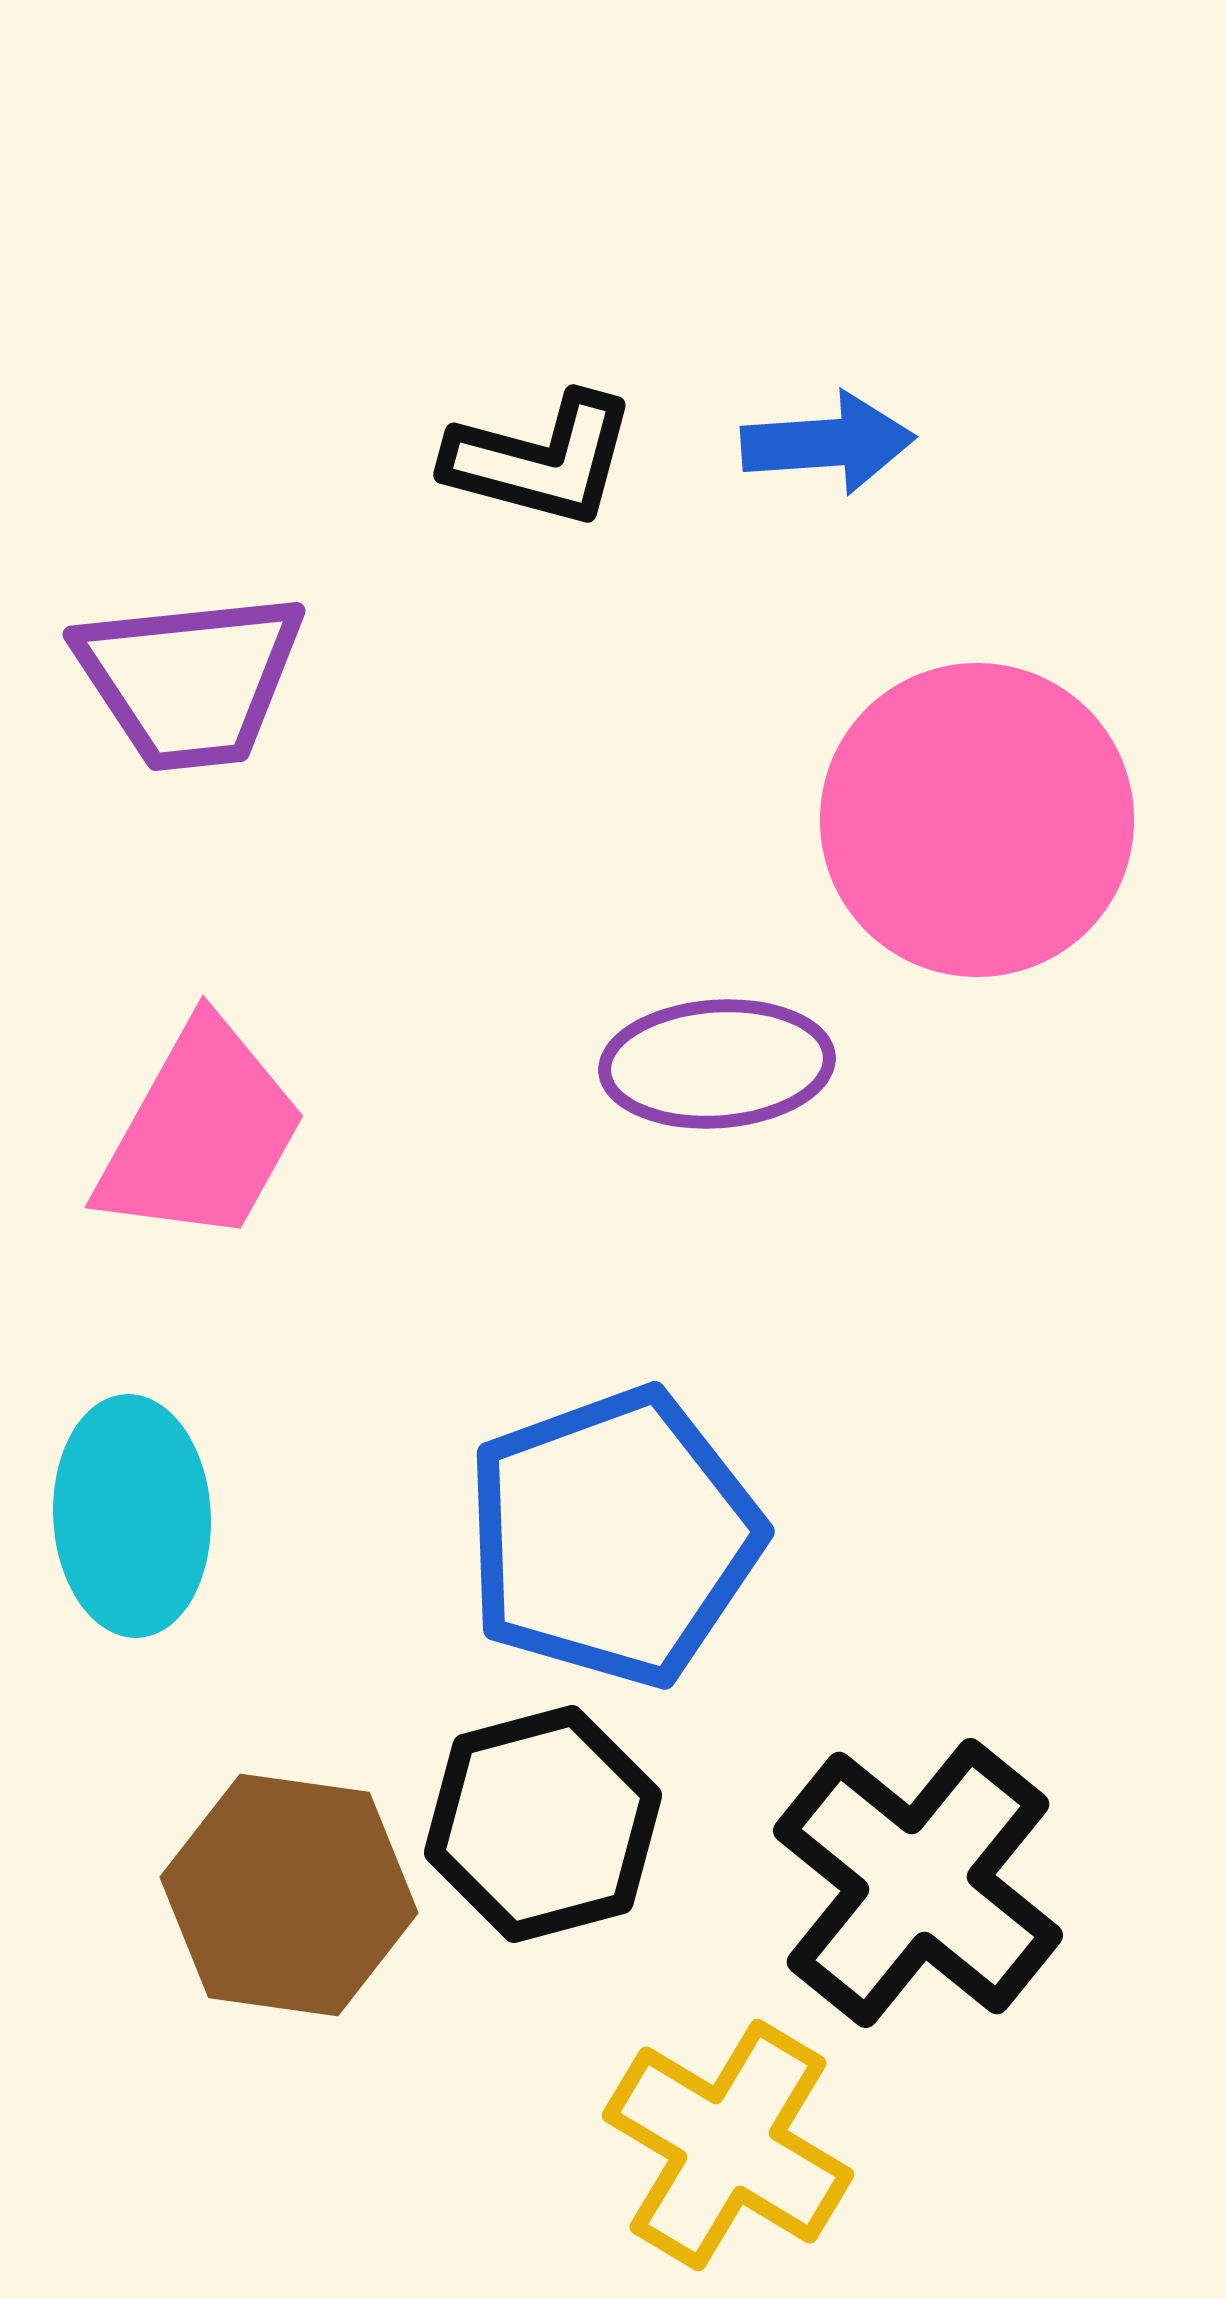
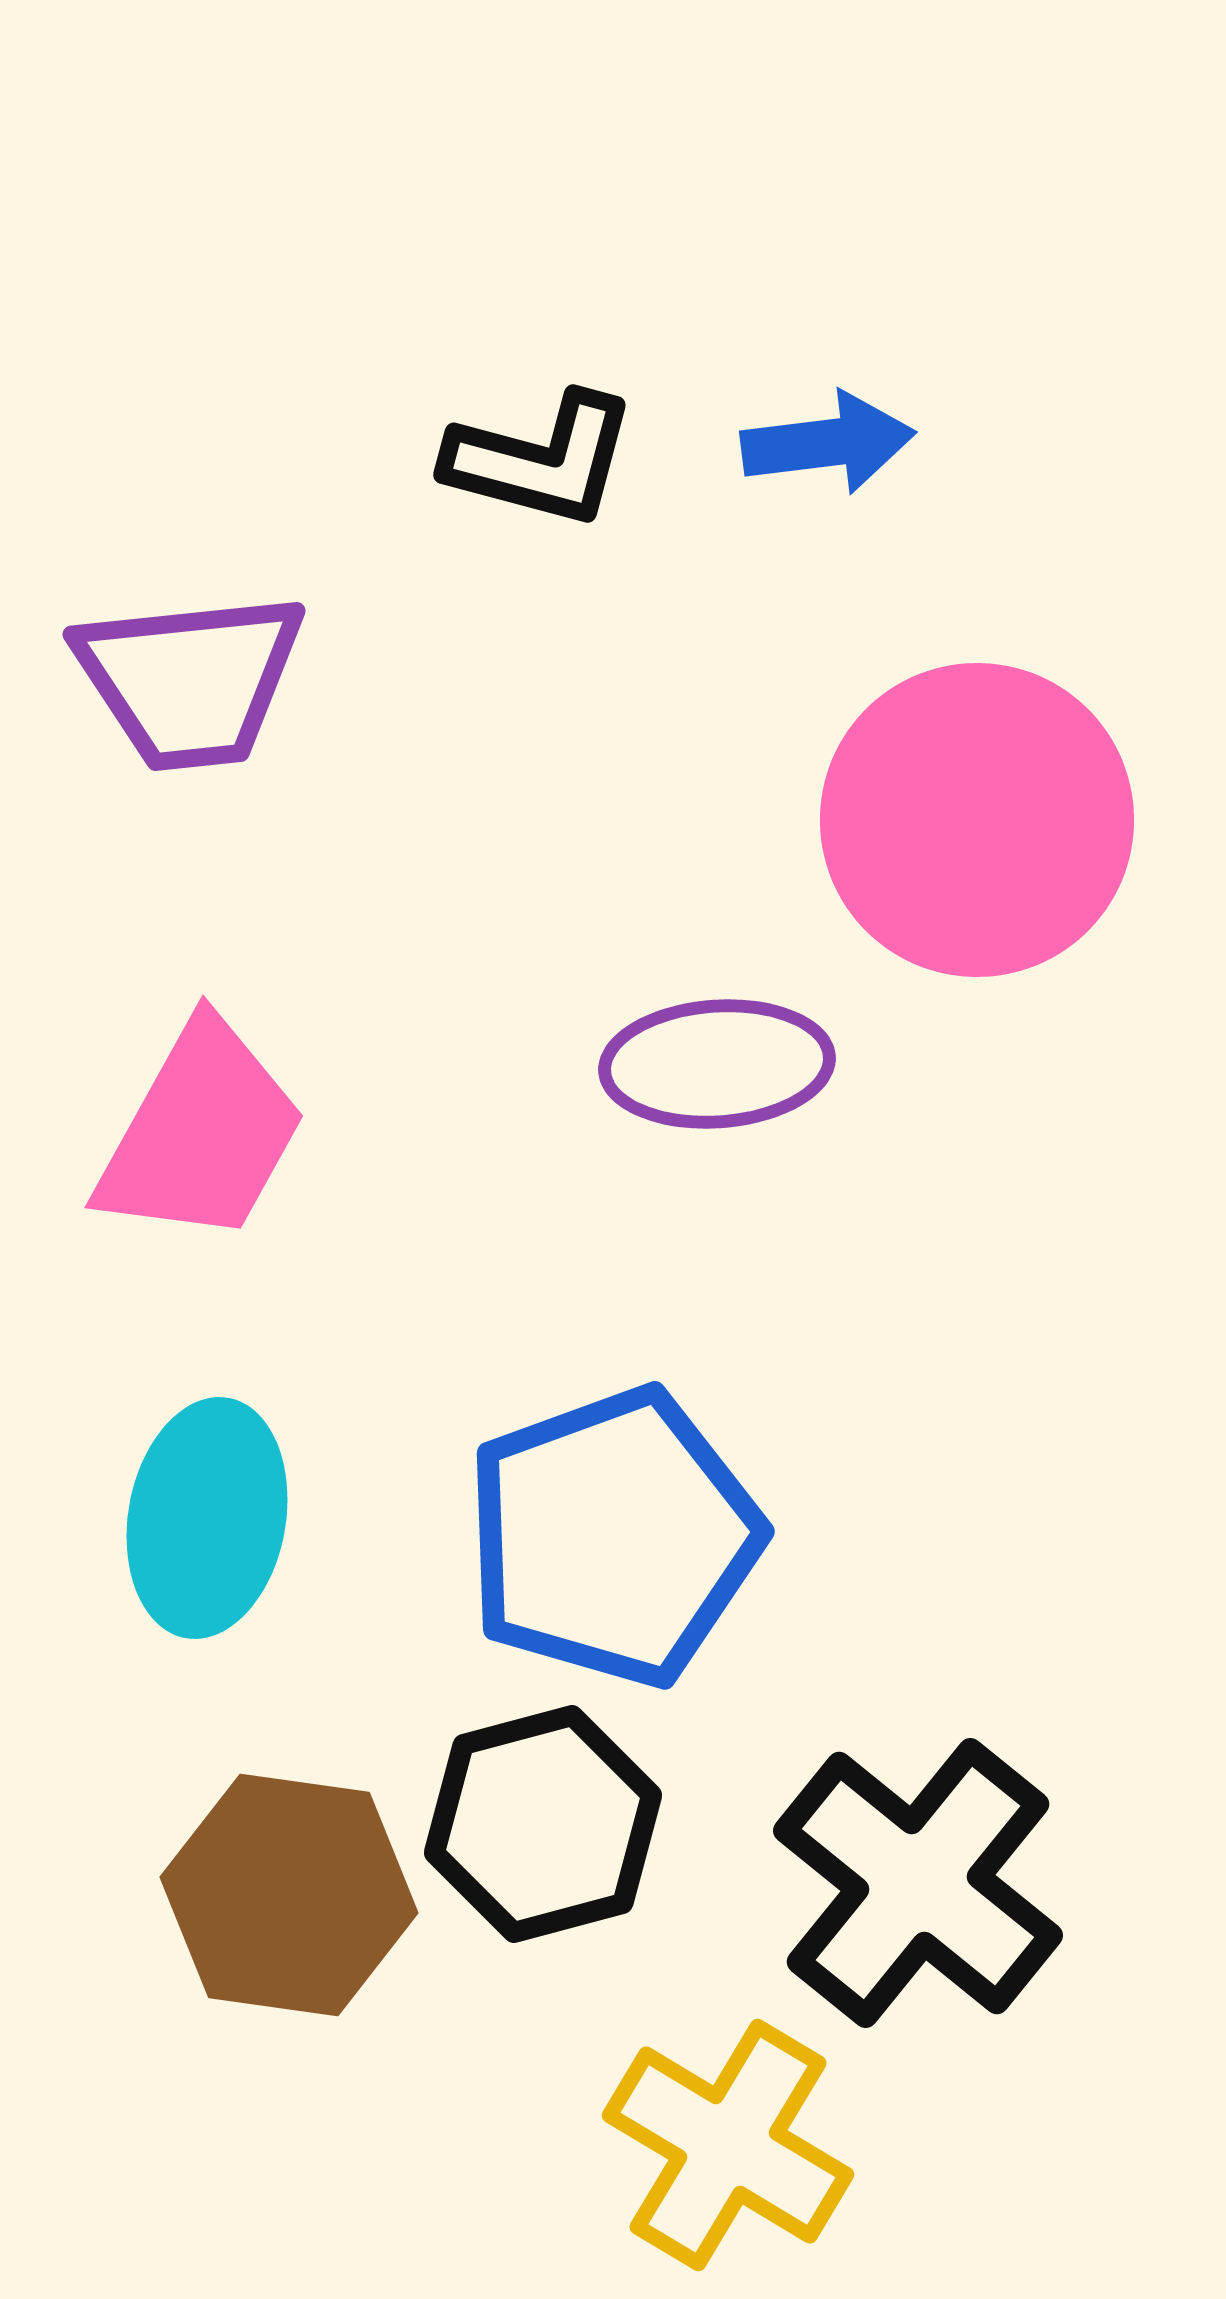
blue arrow: rotated 3 degrees counterclockwise
cyan ellipse: moved 75 px right, 2 px down; rotated 13 degrees clockwise
